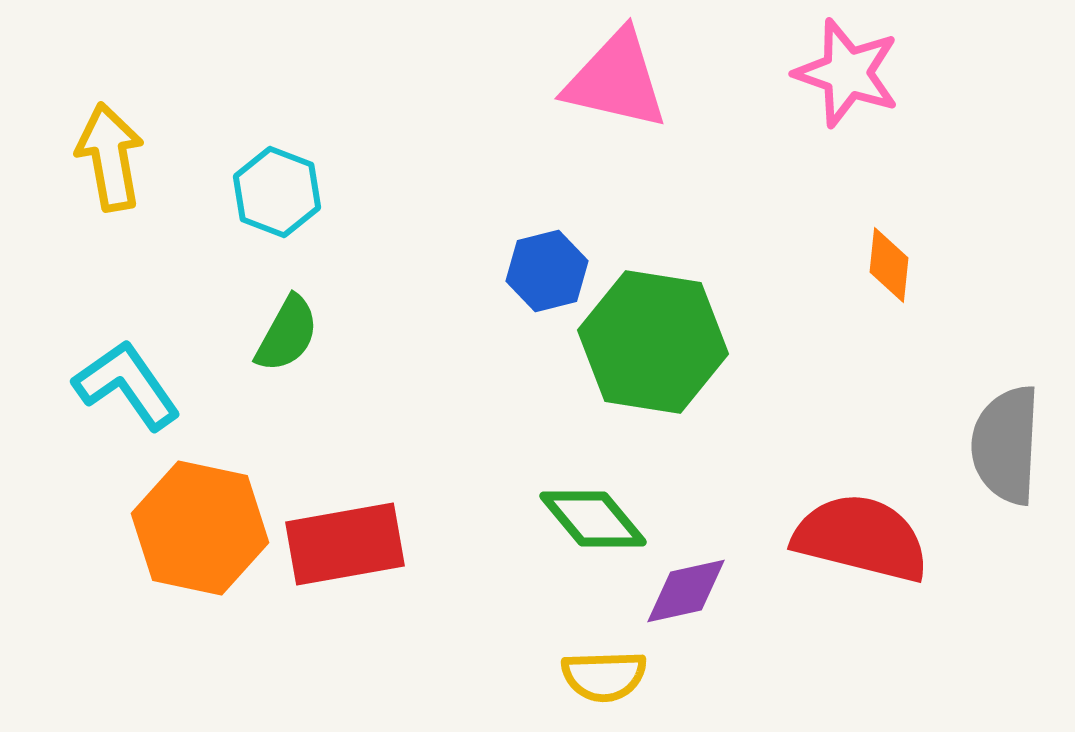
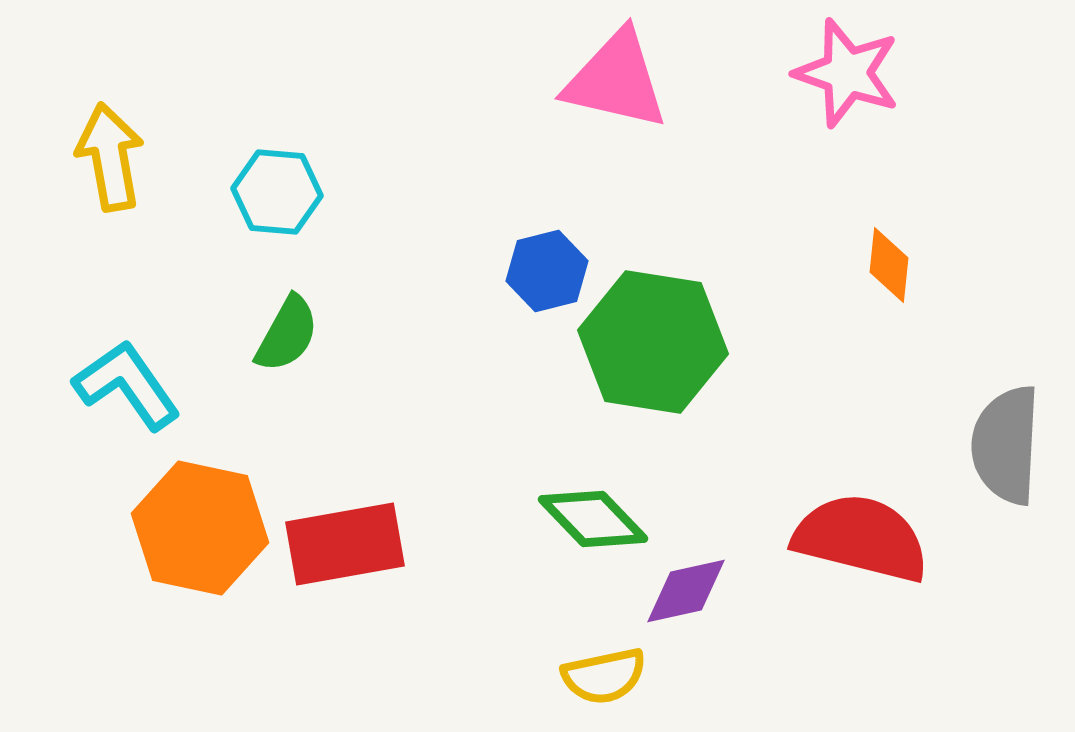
cyan hexagon: rotated 16 degrees counterclockwise
green diamond: rotated 4 degrees counterclockwise
yellow semicircle: rotated 10 degrees counterclockwise
